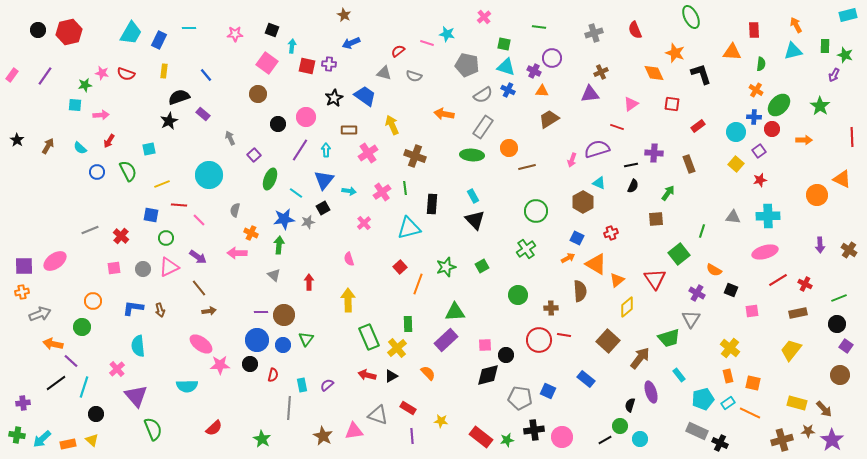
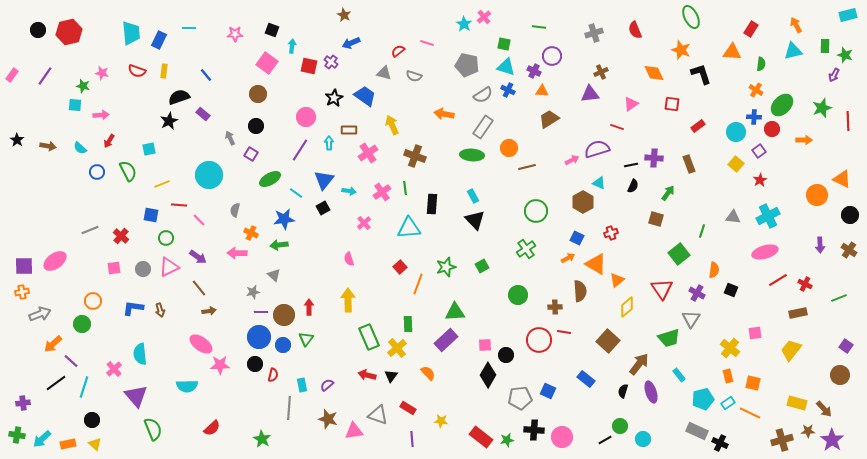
red rectangle at (754, 30): moved 3 px left, 1 px up; rotated 35 degrees clockwise
cyan trapezoid at (131, 33): rotated 35 degrees counterclockwise
cyan star at (447, 34): moved 17 px right, 10 px up; rotated 21 degrees clockwise
orange star at (675, 53): moved 6 px right, 3 px up
purple circle at (552, 58): moved 2 px up
purple cross at (329, 64): moved 2 px right, 2 px up; rotated 32 degrees clockwise
red square at (307, 66): moved 2 px right
red semicircle at (126, 74): moved 11 px right, 3 px up
green star at (85, 85): moved 2 px left, 1 px down; rotated 24 degrees clockwise
green ellipse at (779, 105): moved 3 px right
green star at (820, 106): moved 2 px right, 2 px down; rotated 18 degrees clockwise
black circle at (278, 124): moved 22 px left, 2 px down
red line at (852, 137): moved 4 px left, 16 px up
brown arrow at (48, 146): rotated 70 degrees clockwise
cyan arrow at (326, 150): moved 3 px right, 7 px up
purple cross at (654, 153): moved 5 px down
purple square at (254, 155): moved 3 px left, 1 px up; rotated 16 degrees counterclockwise
pink arrow at (572, 160): rotated 136 degrees counterclockwise
green ellipse at (270, 179): rotated 40 degrees clockwise
red star at (760, 180): rotated 16 degrees counterclockwise
cyan cross at (768, 216): rotated 25 degrees counterclockwise
brown square at (656, 219): rotated 21 degrees clockwise
gray star at (308, 222): moved 55 px left, 70 px down
cyan triangle at (409, 228): rotated 10 degrees clockwise
green arrow at (279, 245): rotated 102 degrees counterclockwise
orange semicircle at (714, 270): rotated 112 degrees counterclockwise
red triangle at (655, 279): moved 7 px right, 10 px down
red arrow at (309, 282): moved 25 px down
brown cross at (551, 308): moved 4 px right, 1 px up
pink square at (752, 311): moved 3 px right, 22 px down
black circle at (837, 324): moved 13 px right, 109 px up
green circle at (82, 327): moved 3 px up
red line at (564, 335): moved 3 px up
blue circle at (257, 340): moved 2 px right, 3 px up
orange arrow at (53, 344): rotated 54 degrees counterclockwise
cyan semicircle at (138, 346): moved 2 px right, 8 px down
brown arrow at (640, 358): moved 1 px left, 6 px down
black circle at (250, 364): moved 5 px right
pink cross at (117, 369): moved 3 px left
black diamond at (488, 375): rotated 45 degrees counterclockwise
black triangle at (391, 376): rotated 24 degrees counterclockwise
gray pentagon at (520, 398): rotated 15 degrees counterclockwise
black semicircle at (630, 405): moved 7 px left, 14 px up
black circle at (96, 414): moved 4 px left, 6 px down
red semicircle at (214, 428): moved 2 px left
black cross at (534, 430): rotated 12 degrees clockwise
brown star at (323, 436): moved 5 px right, 17 px up; rotated 12 degrees counterclockwise
purple line at (412, 436): moved 3 px down
cyan circle at (640, 439): moved 3 px right
yellow triangle at (92, 440): moved 3 px right, 4 px down
